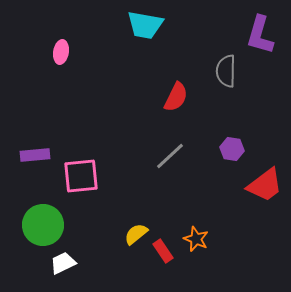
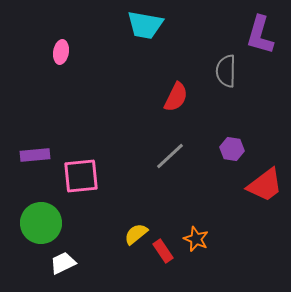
green circle: moved 2 px left, 2 px up
